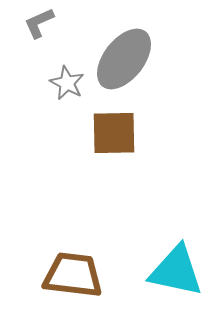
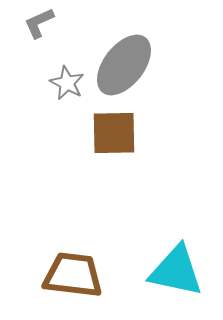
gray ellipse: moved 6 px down
